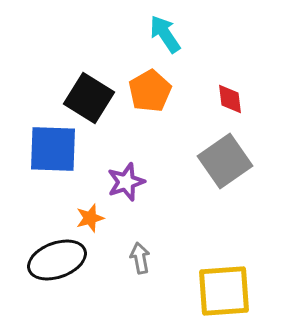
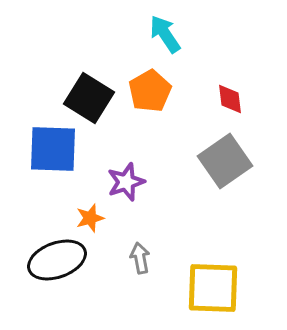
yellow square: moved 11 px left, 3 px up; rotated 6 degrees clockwise
